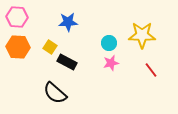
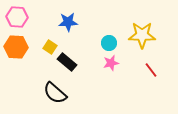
orange hexagon: moved 2 px left
black rectangle: rotated 12 degrees clockwise
